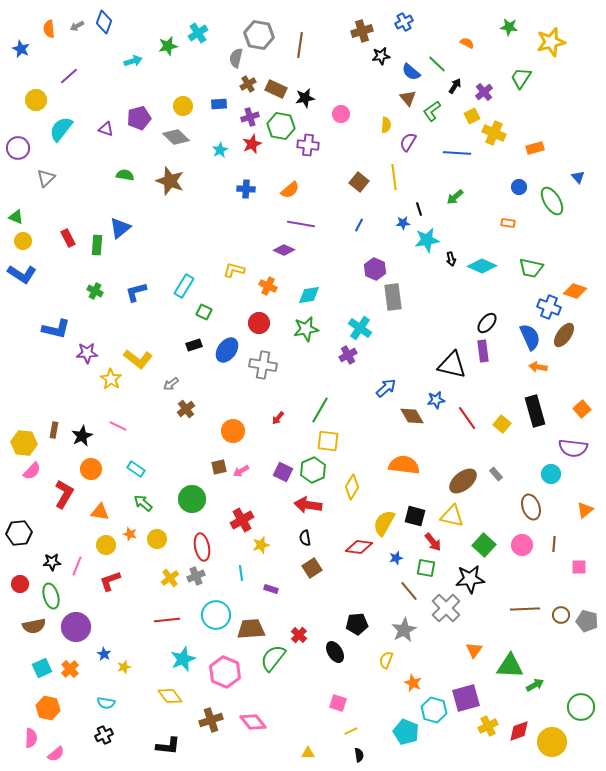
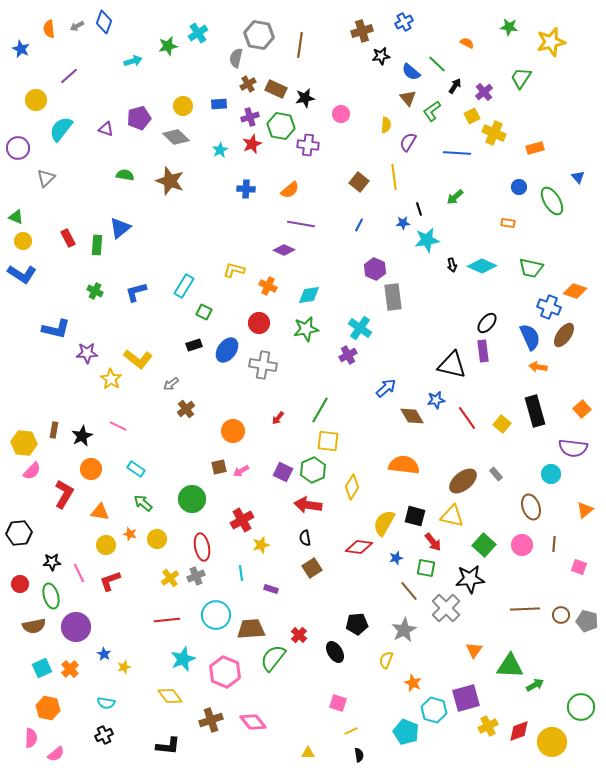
black arrow at (451, 259): moved 1 px right, 6 px down
pink line at (77, 566): moved 2 px right, 7 px down; rotated 48 degrees counterclockwise
pink square at (579, 567): rotated 21 degrees clockwise
